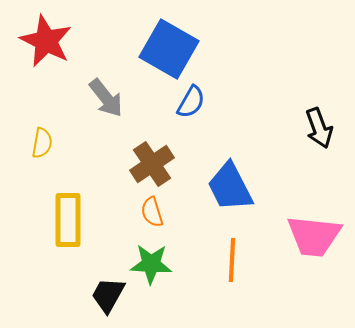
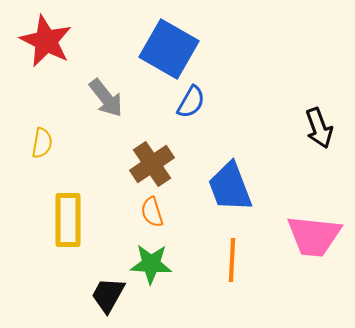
blue trapezoid: rotated 6 degrees clockwise
